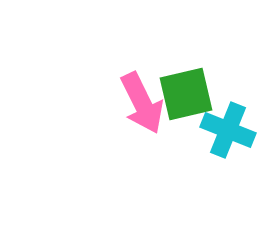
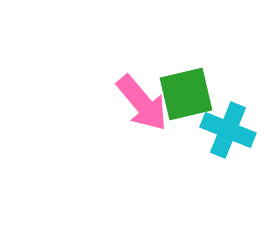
pink arrow: rotated 14 degrees counterclockwise
